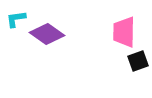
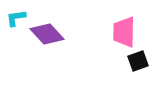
cyan L-shape: moved 1 px up
purple diamond: rotated 12 degrees clockwise
